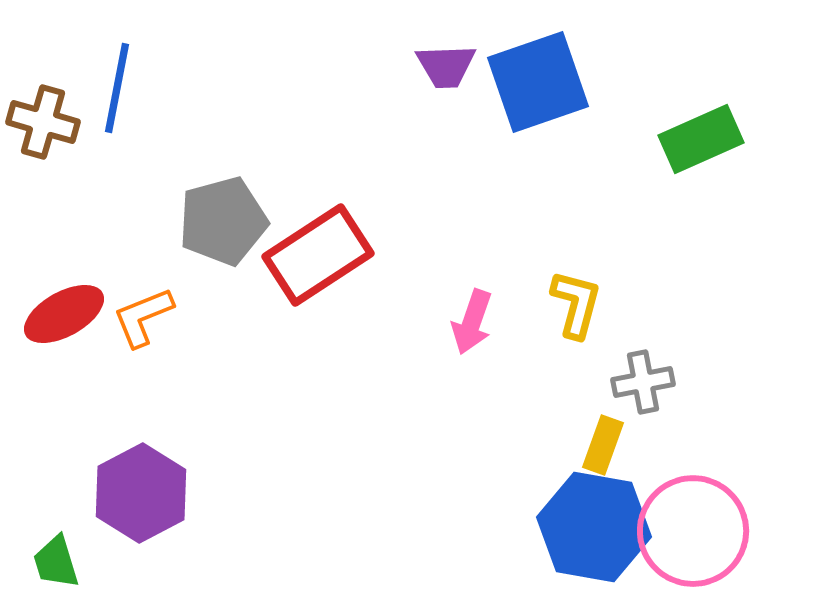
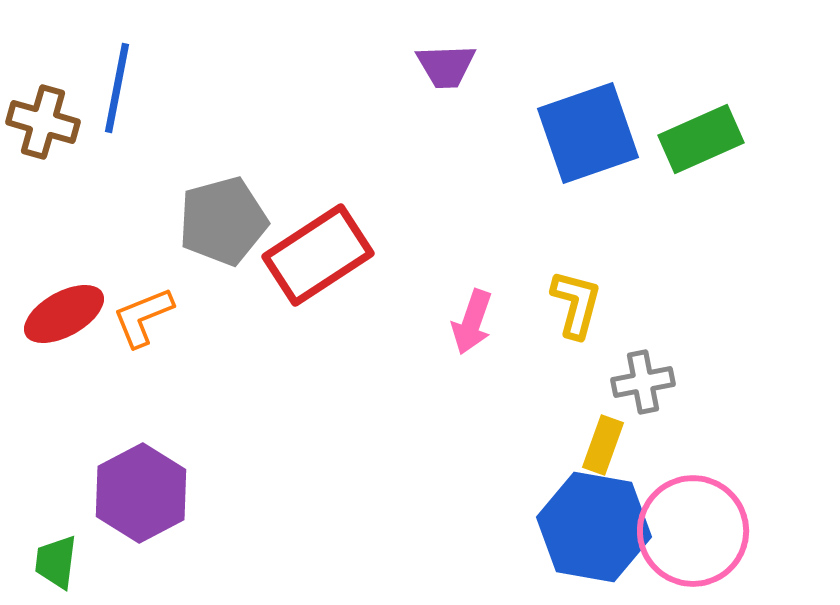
blue square: moved 50 px right, 51 px down
green trapezoid: rotated 24 degrees clockwise
